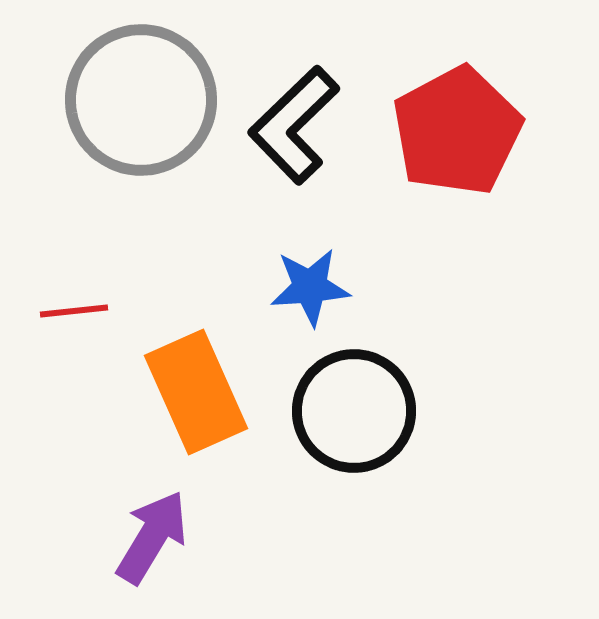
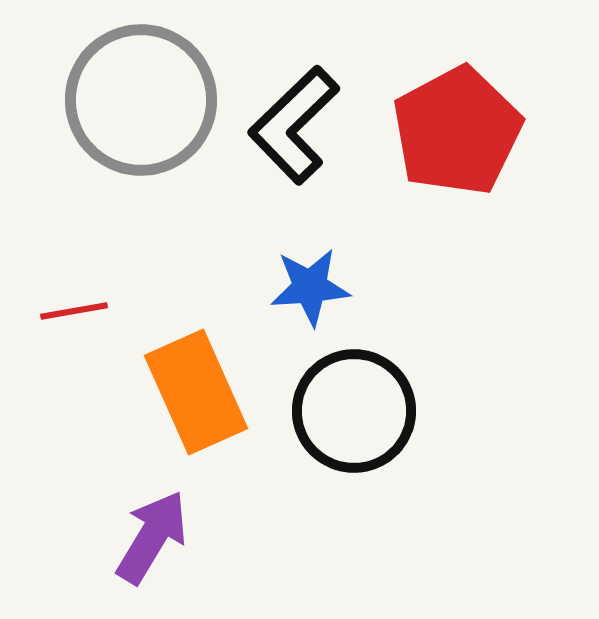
red line: rotated 4 degrees counterclockwise
